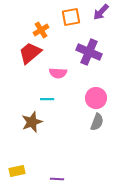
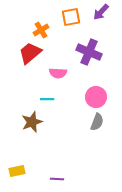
pink circle: moved 1 px up
